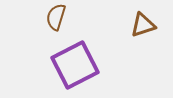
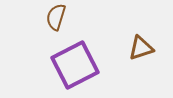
brown triangle: moved 2 px left, 23 px down
